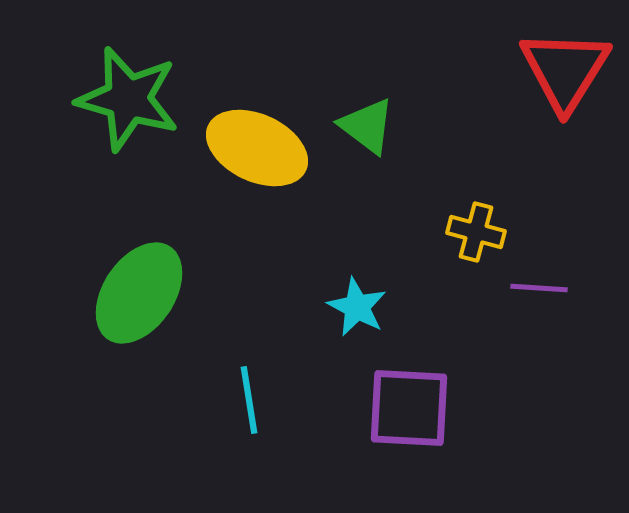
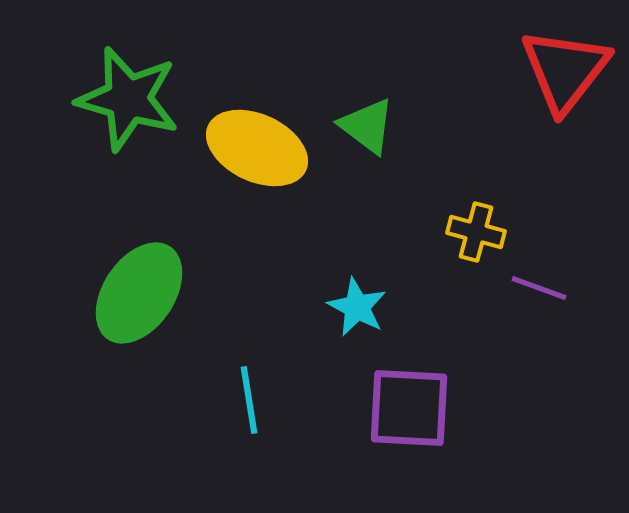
red triangle: rotated 6 degrees clockwise
purple line: rotated 16 degrees clockwise
